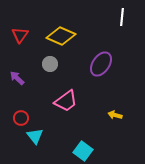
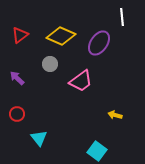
white line: rotated 12 degrees counterclockwise
red triangle: rotated 18 degrees clockwise
purple ellipse: moved 2 px left, 21 px up
pink trapezoid: moved 15 px right, 20 px up
red circle: moved 4 px left, 4 px up
cyan triangle: moved 4 px right, 2 px down
cyan square: moved 14 px right
